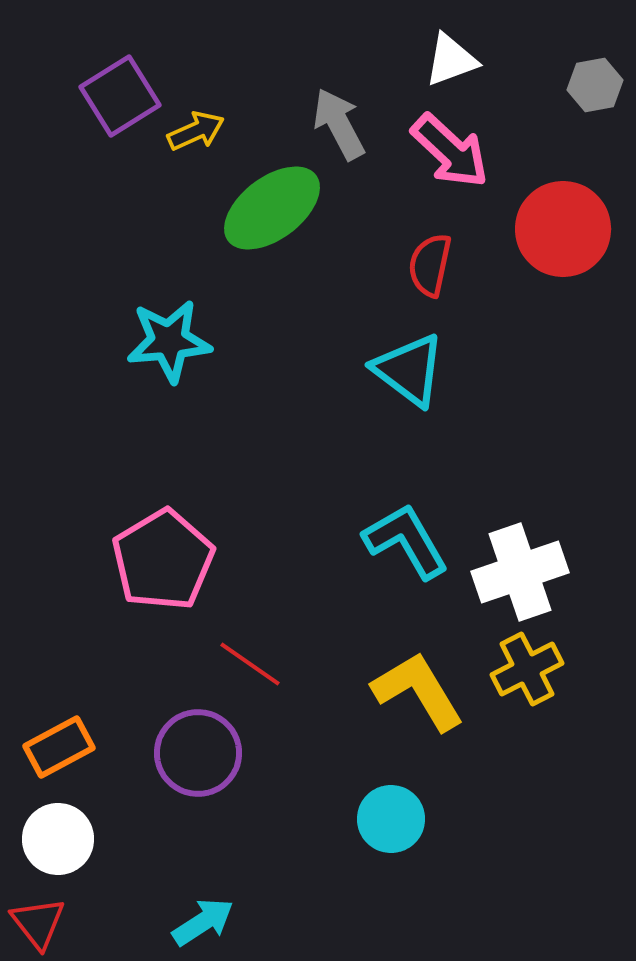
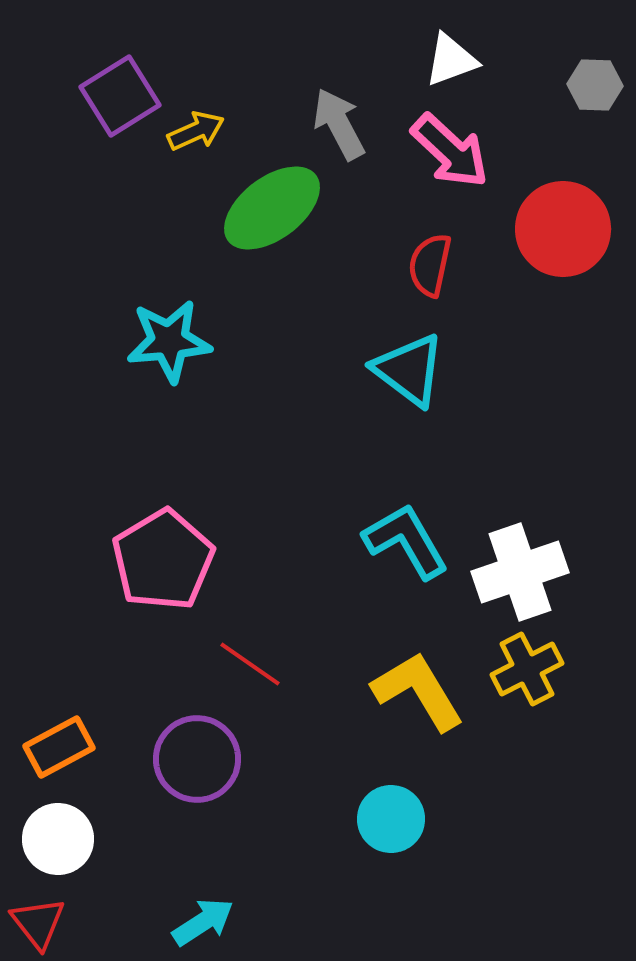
gray hexagon: rotated 12 degrees clockwise
purple circle: moved 1 px left, 6 px down
